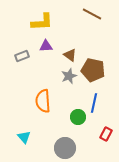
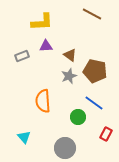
brown pentagon: moved 2 px right, 1 px down
blue line: rotated 66 degrees counterclockwise
